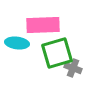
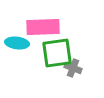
pink rectangle: moved 2 px down
green square: rotated 8 degrees clockwise
